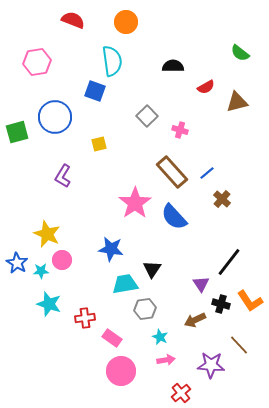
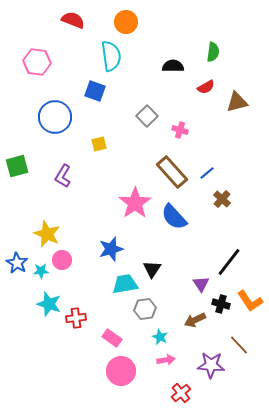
green semicircle at (240, 53): moved 27 px left, 1 px up; rotated 120 degrees counterclockwise
cyan semicircle at (112, 61): moved 1 px left, 5 px up
pink hexagon at (37, 62): rotated 16 degrees clockwise
green square at (17, 132): moved 34 px down
blue star at (111, 249): rotated 25 degrees counterclockwise
red cross at (85, 318): moved 9 px left
